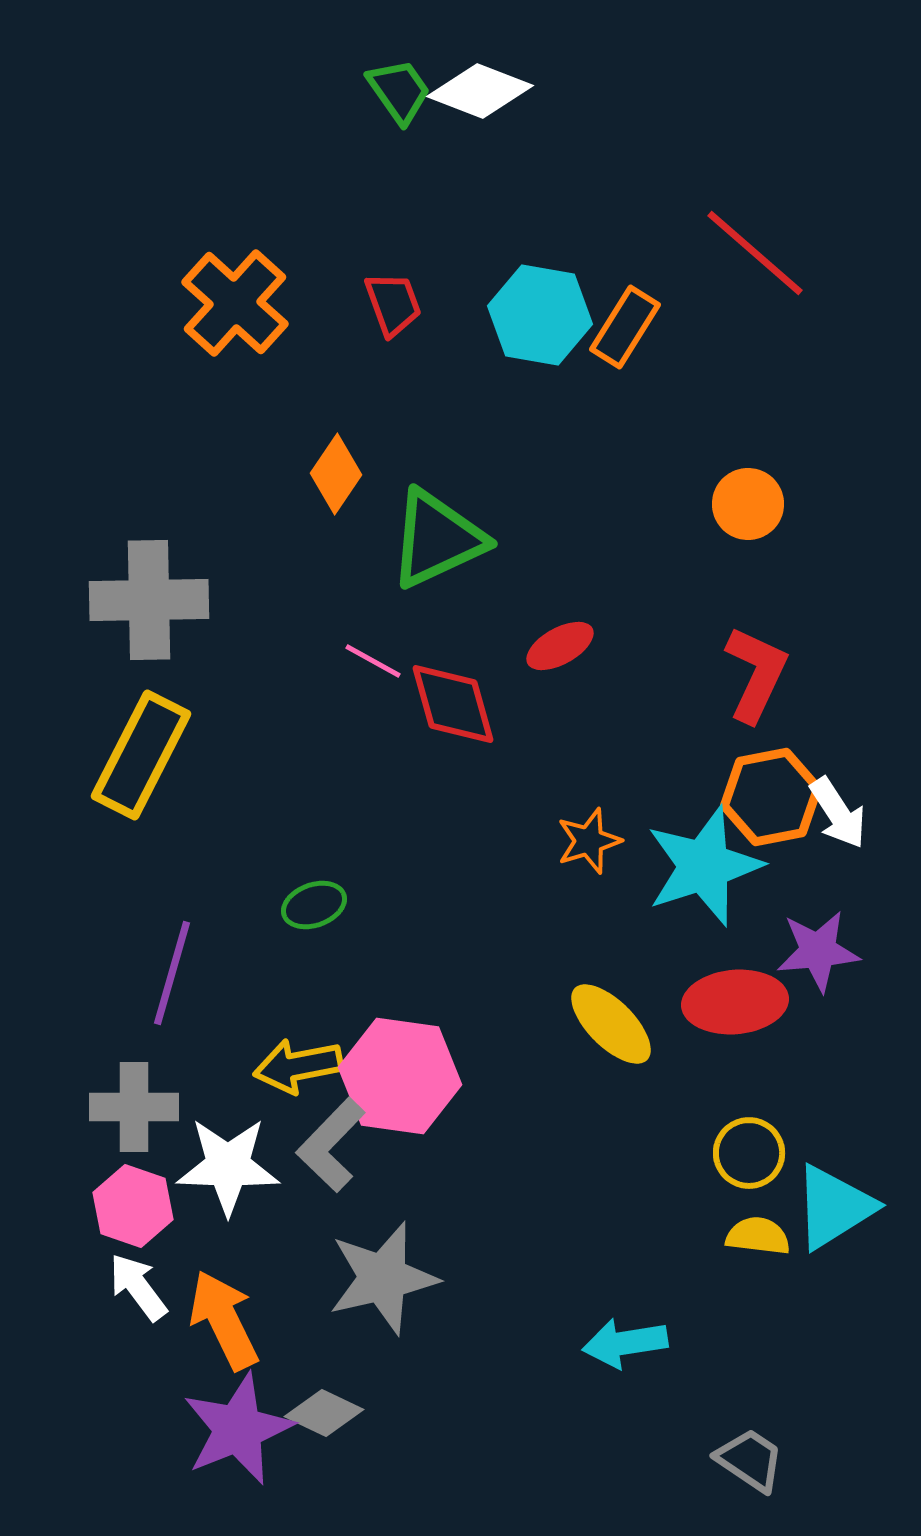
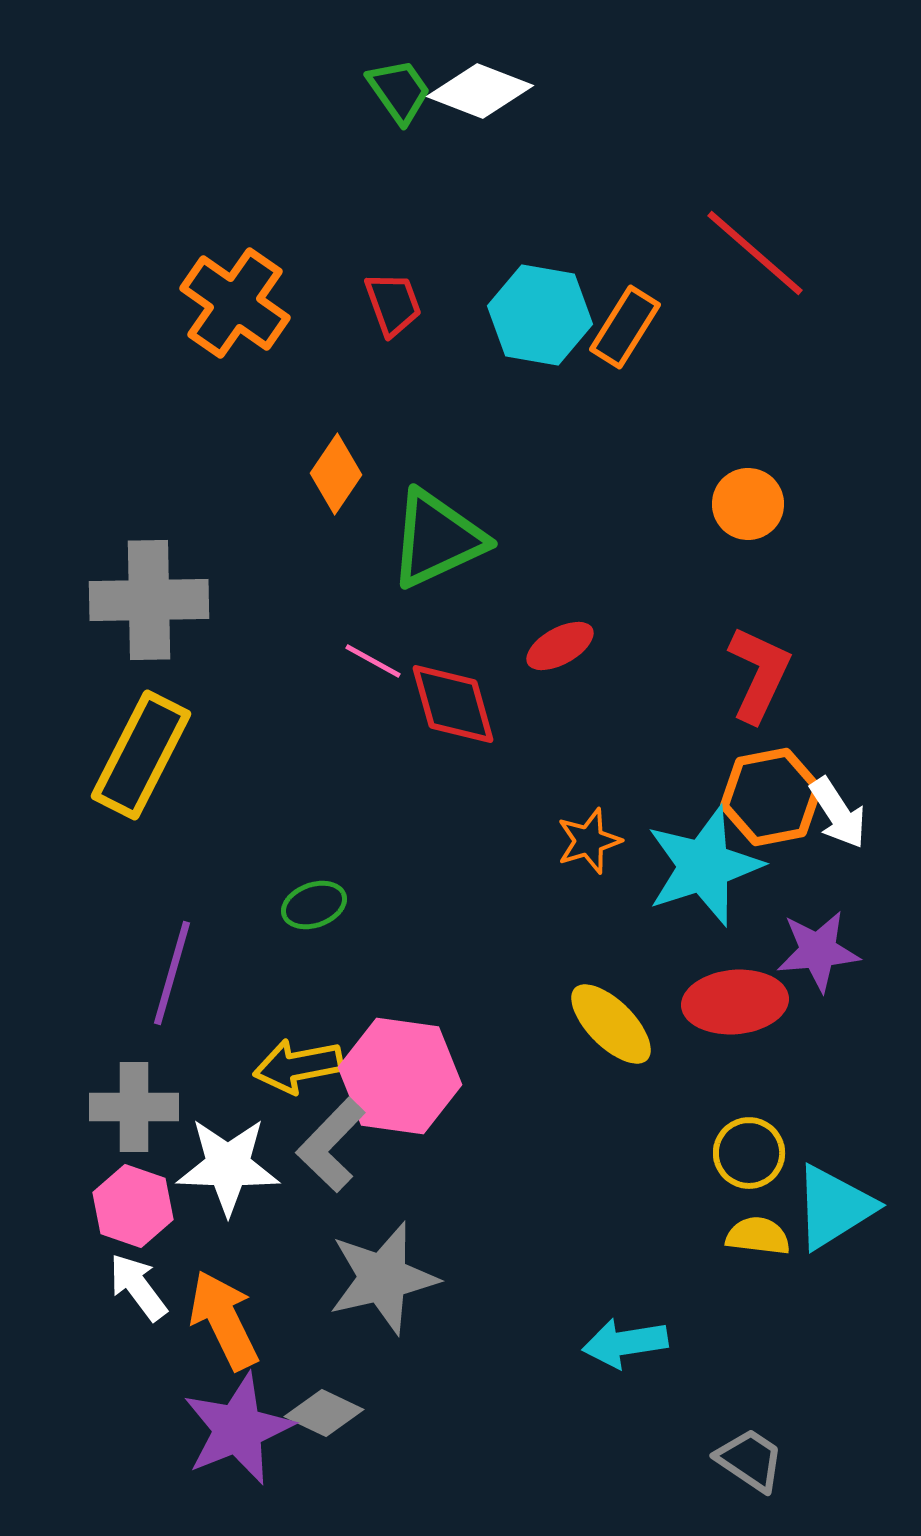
orange cross at (235, 303): rotated 7 degrees counterclockwise
red L-shape at (756, 674): moved 3 px right
